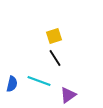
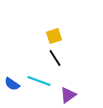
blue semicircle: rotated 112 degrees clockwise
